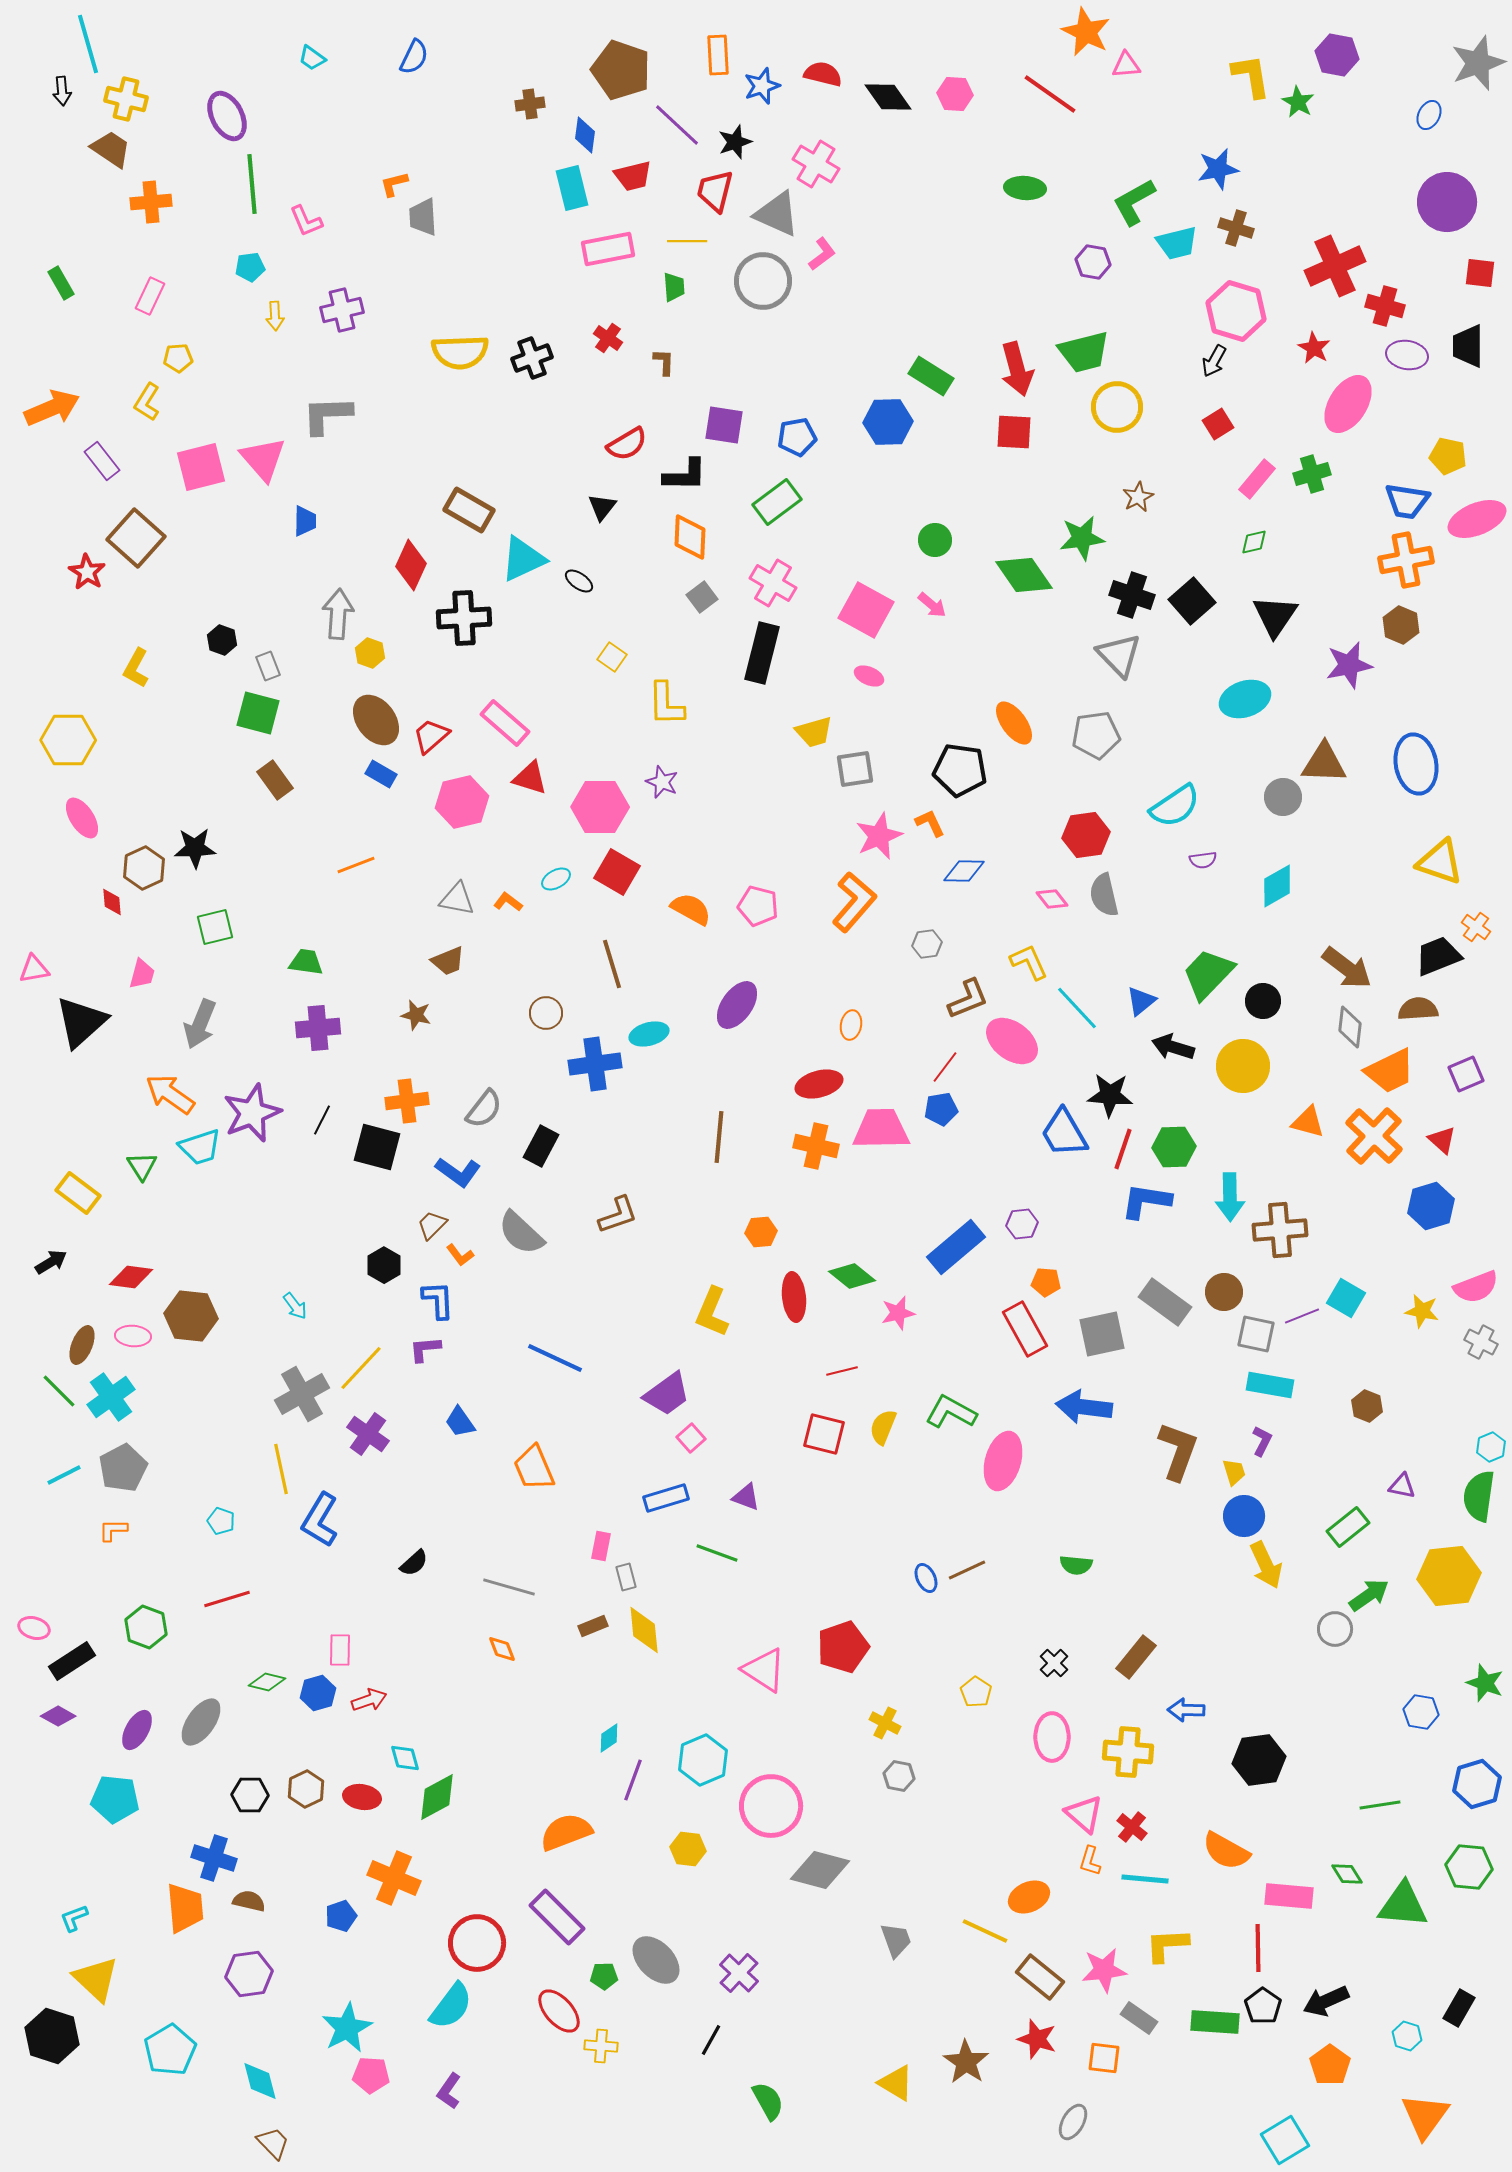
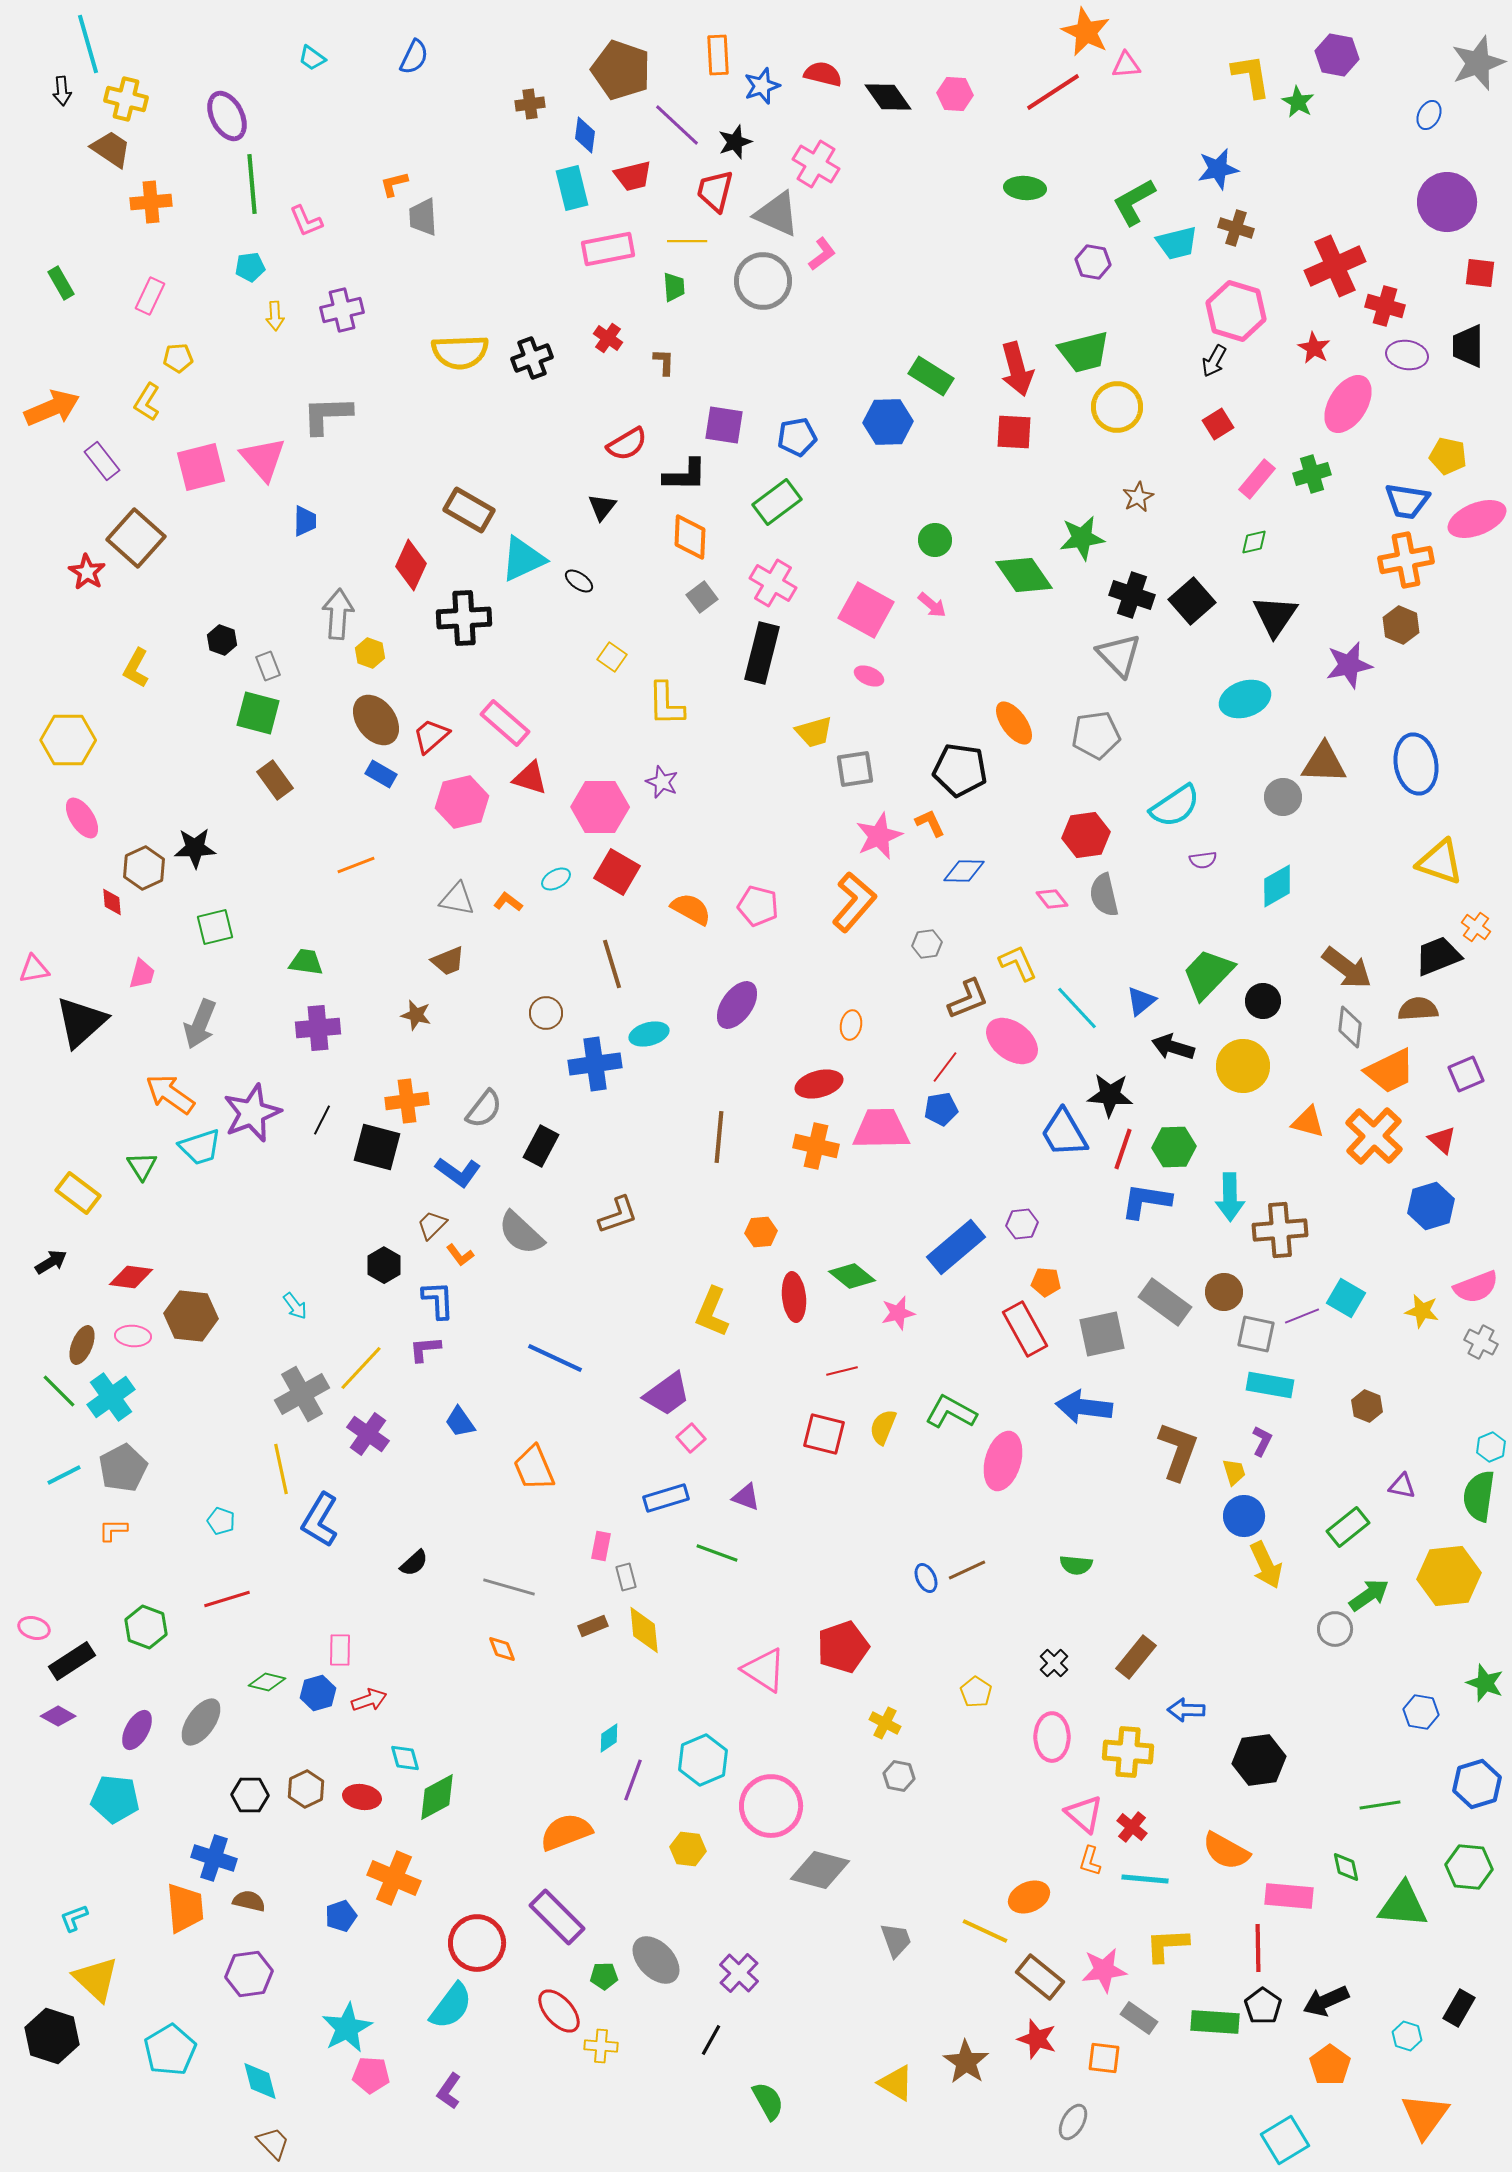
red line at (1050, 94): moved 3 px right, 2 px up; rotated 68 degrees counterclockwise
yellow L-shape at (1029, 962): moved 11 px left, 1 px down
green diamond at (1347, 1874): moved 1 px left, 7 px up; rotated 20 degrees clockwise
